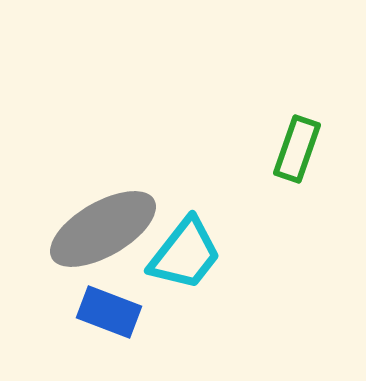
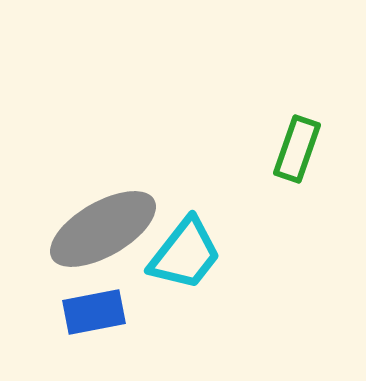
blue rectangle: moved 15 px left; rotated 32 degrees counterclockwise
